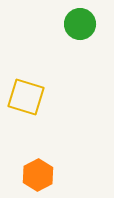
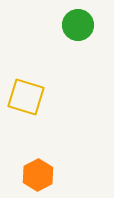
green circle: moved 2 px left, 1 px down
